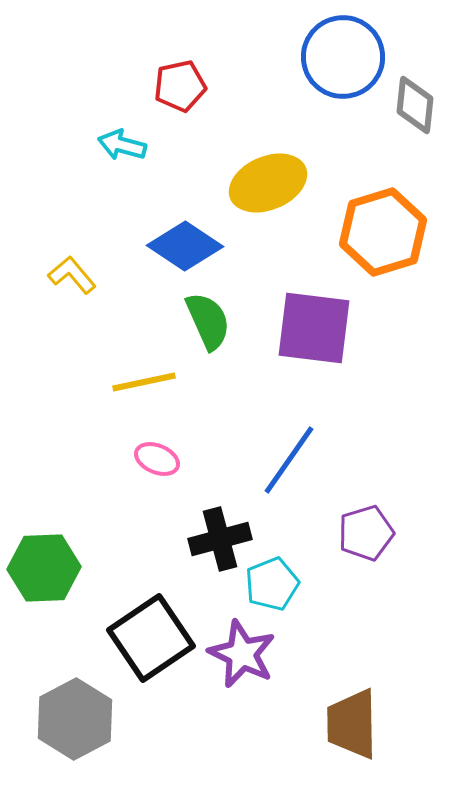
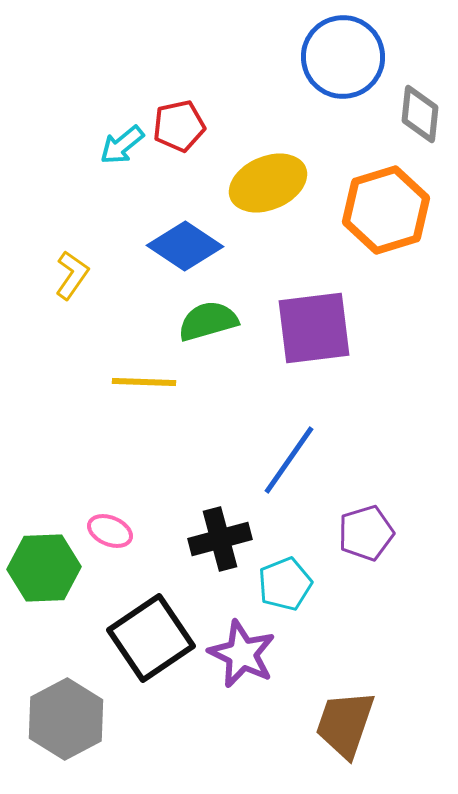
red pentagon: moved 1 px left, 40 px down
gray diamond: moved 5 px right, 9 px down
cyan arrow: rotated 54 degrees counterclockwise
orange hexagon: moved 3 px right, 22 px up
yellow L-shape: rotated 75 degrees clockwise
green semicircle: rotated 82 degrees counterclockwise
purple square: rotated 14 degrees counterclockwise
yellow line: rotated 14 degrees clockwise
pink ellipse: moved 47 px left, 72 px down
cyan pentagon: moved 13 px right
gray hexagon: moved 9 px left
brown trapezoid: moved 7 px left; rotated 20 degrees clockwise
